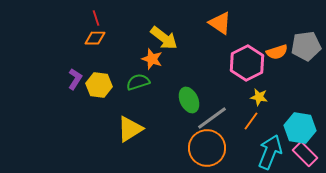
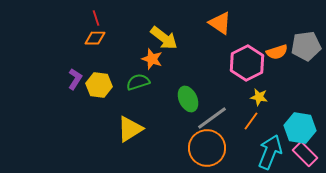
green ellipse: moved 1 px left, 1 px up
